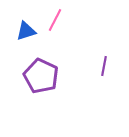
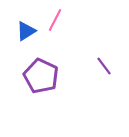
blue triangle: rotated 15 degrees counterclockwise
purple line: rotated 48 degrees counterclockwise
